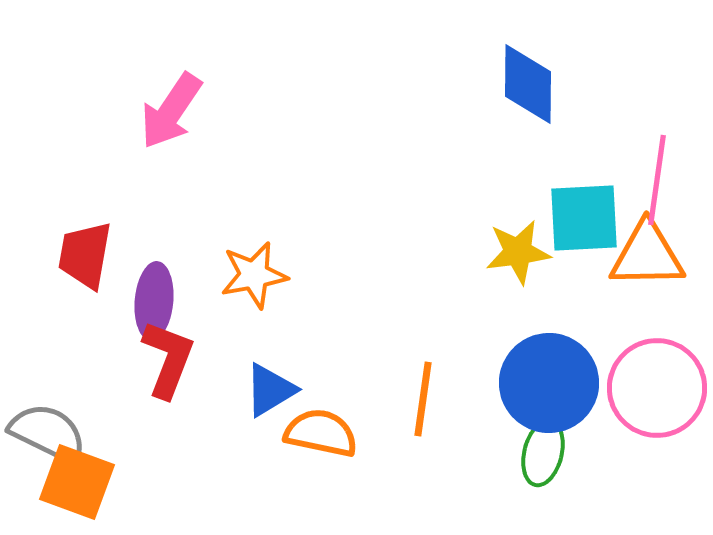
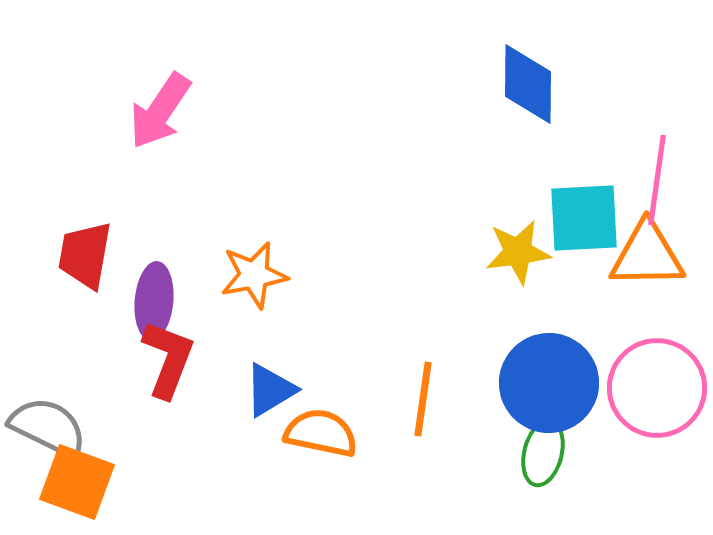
pink arrow: moved 11 px left
gray semicircle: moved 6 px up
